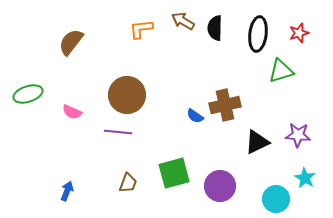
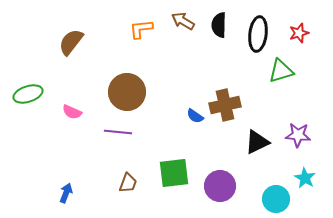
black semicircle: moved 4 px right, 3 px up
brown circle: moved 3 px up
green square: rotated 8 degrees clockwise
blue arrow: moved 1 px left, 2 px down
